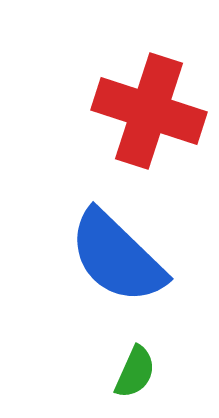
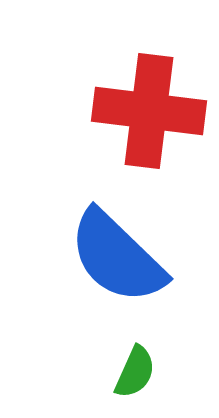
red cross: rotated 11 degrees counterclockwise
